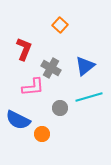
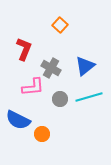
gray circle: moved 9 px up
